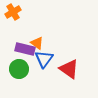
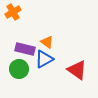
orange triangle: moved 10 px right, 1 px up
blue triangle: rotated 24 degrees clockwise
red triangle: moved 8 px right, 1 px down
